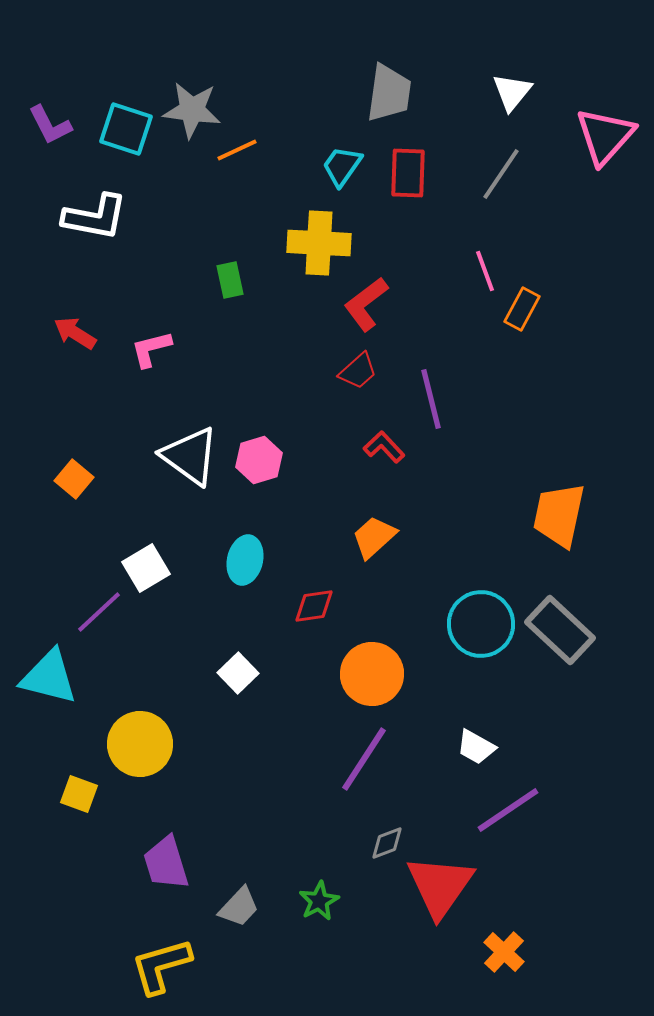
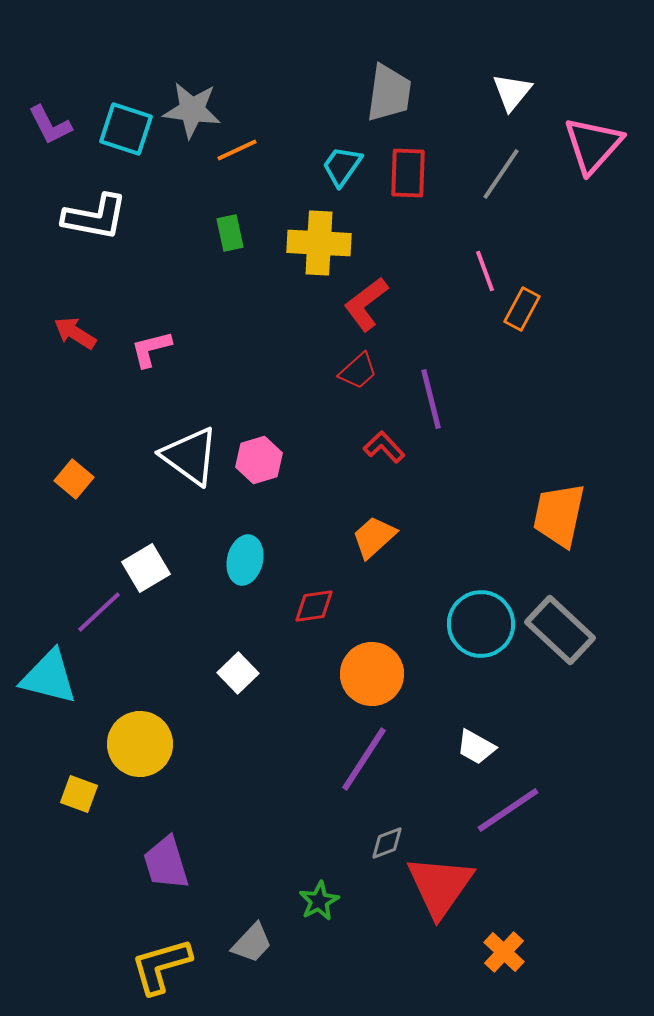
pink triangle at (605, 136): moved 12 px left, 9 px down
green rectangle at (230, 280): moved 47 px up
gray trapezoid at (239, 907): moved 13 px right, 36 px down
